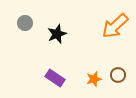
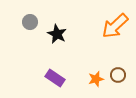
gray circle: moved 5 px right, 1 px up
black star: rotated 24 degrees counterclockwise
orange star: moved 2 px right
